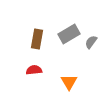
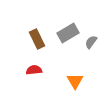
gray rectangle: moved 1 px left, 1 px up
brown rectangle: rotated 36 degrees counterclockwise
orange triangle: moved 6 px right, 1 px up
